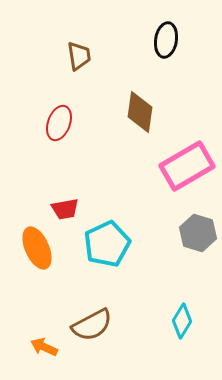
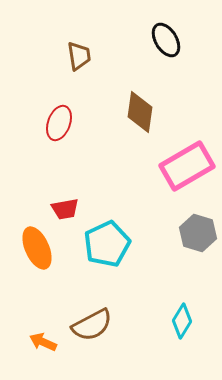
black ellipse: rotated 40 degrees counterclockwise
orange arrow: moved 1 px left, 5 px up
